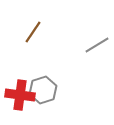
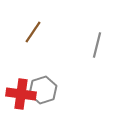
gray line: rotated 45 degrees counterclockwise
red cross: moved 1 px right, 1 px up
